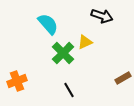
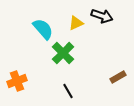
cyan semicircle: moved 5 px left, 5 px down
yellow triangle: moved 9 px left, 19 px up
brown rectangle: moved 5 px left, 1 px up
black line: moved 1 px left, 1 px down
